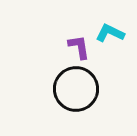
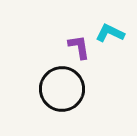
black circle: moved 14 px left
